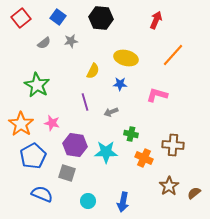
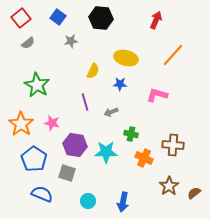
gray semicircle: moved 16 px left
blue pentagon: moved 1 px right, 3 px down; rotated 10 degrees counterclockwise
